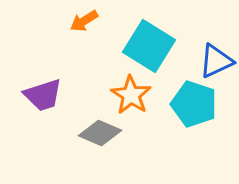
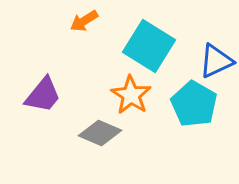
purple trapezoid: rotated 33 degrees counterclockwise
cyan pentagon: rotated 12 degrees clockwise
